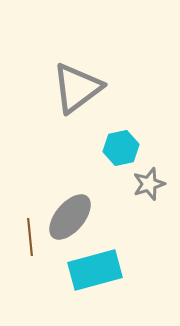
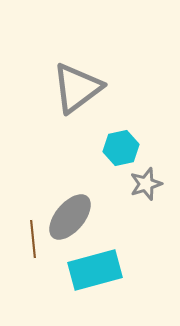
gray star: moved 3 px left
brown line: moved 3 px right, 2 px down
